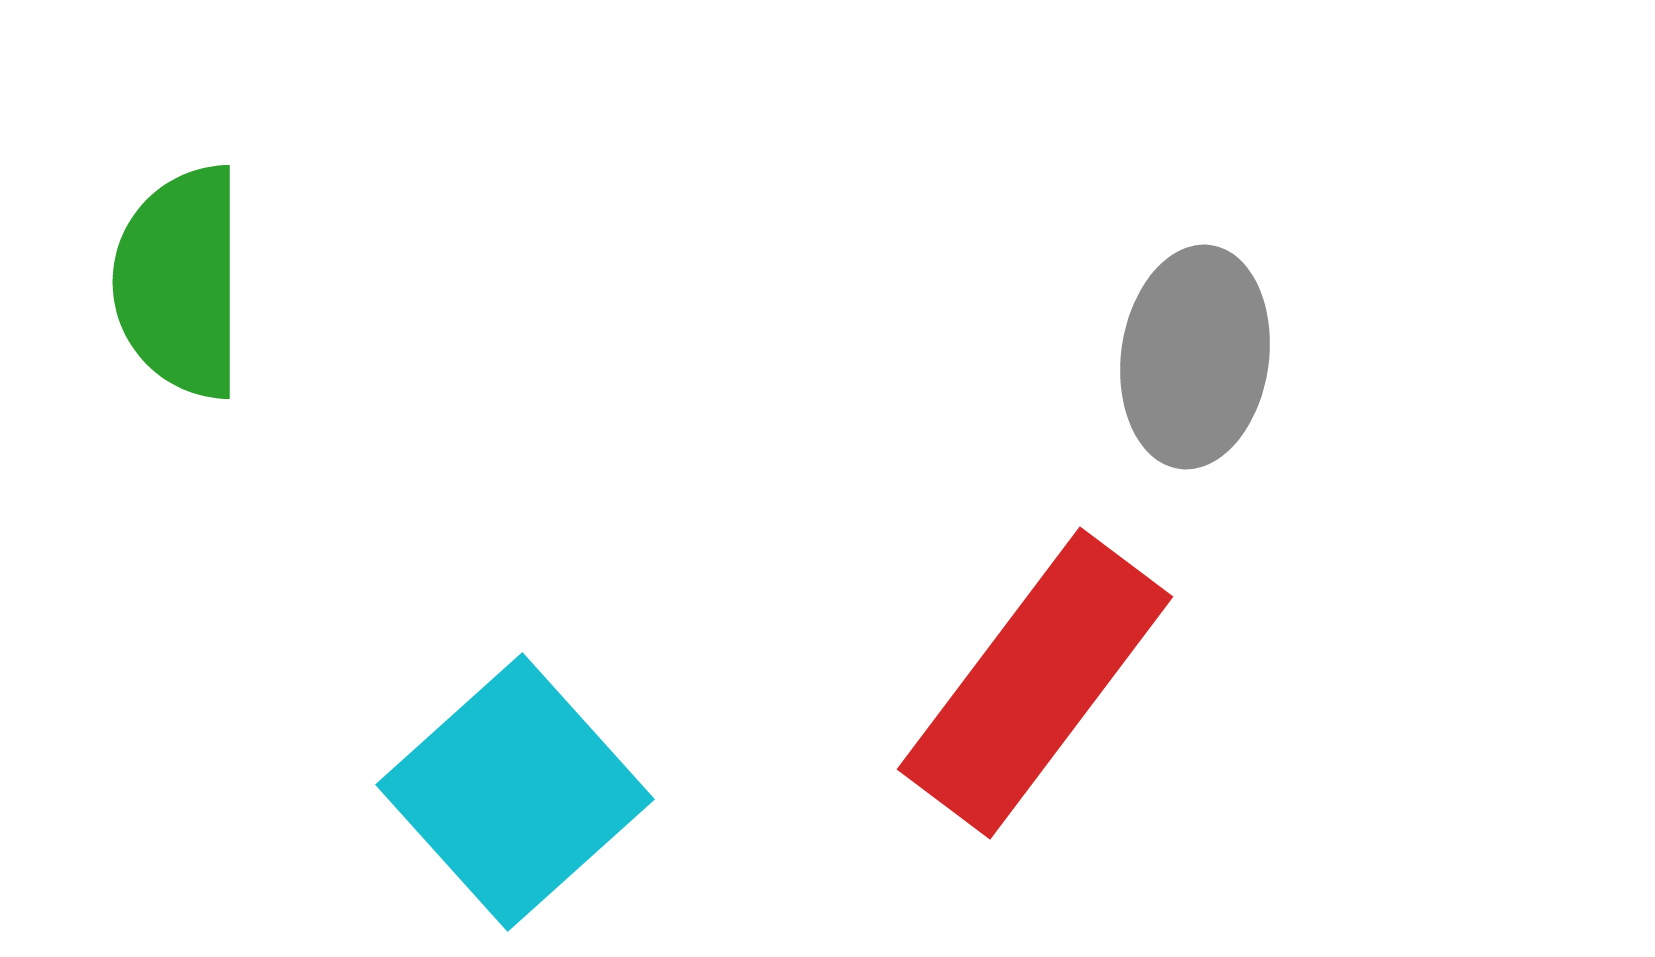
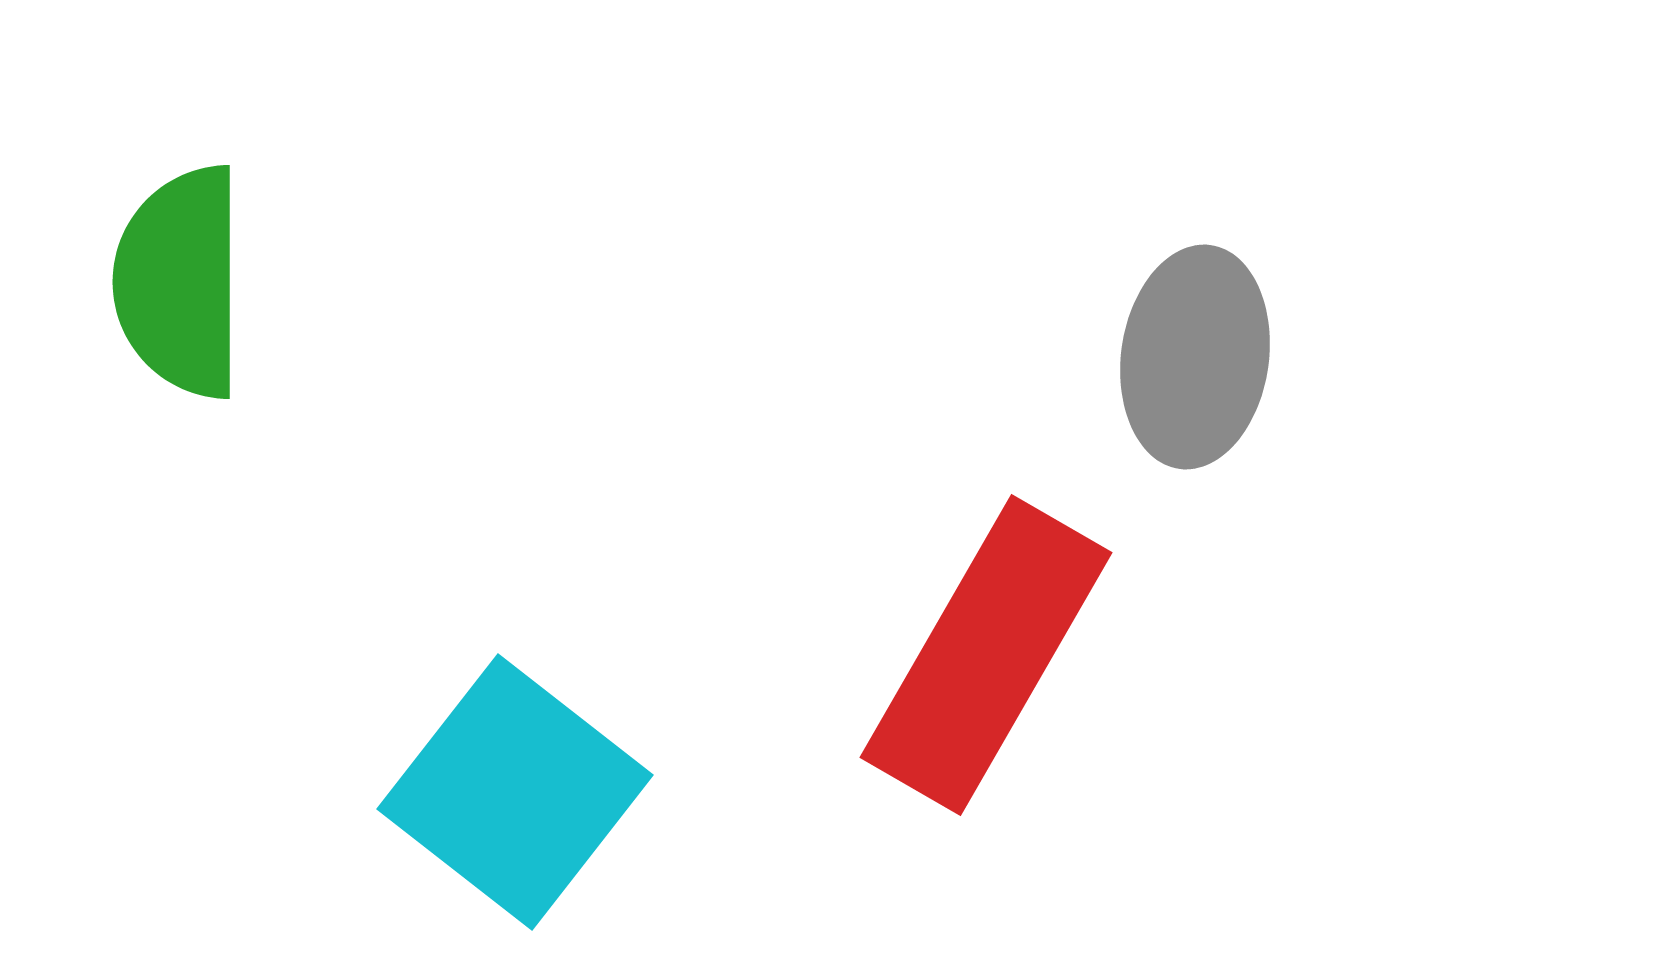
red rectangle: moved 49 px left, 28 px up; rotated 7 degrees counterclockwise
cyan square: rotated 10 degrees counterclockwise
